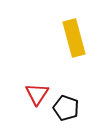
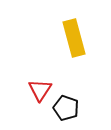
red triangle: moved 3 px right, 4 px up
